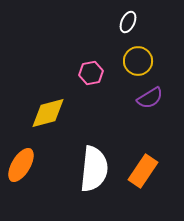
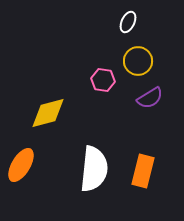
pink hexagon: moved 12 px right, 7 px down; rotated 20 degrees clockwise
orange rectangle: rotated 20 degrees counterclockwise
